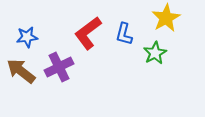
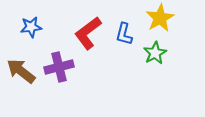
yellow star: moved 6 px left
blue star: moved 4 px right, 10 px up
purple cross: rotated 12 degrees clockwise
